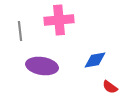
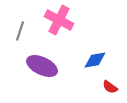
pink cross: rotated 32 degrees clockwise
gray line: rotated 24 degrees clockwise
purple ellipse: rotated 16 degrees clockwise
